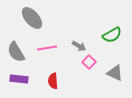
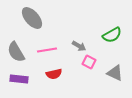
pink line: moved 2 px down
pink square: rotated 16 degrees counterclockwise
red semicircle: moved 1 px right, 7 px up; rotated 98 degrees counterclockwise
